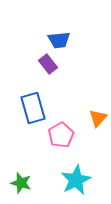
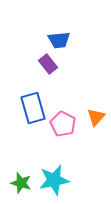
orange triangle: moved 2 px left, 1 px up
pink pentagon: moved 2 px right, 11 px up; rotated 15 degrees counterclockwise
cyan star: moved 22 px left; rotated 16 degrees clockwise
